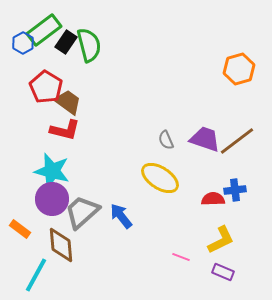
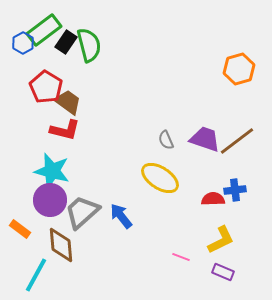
purple circle: moved 2 px left, 1 px down
